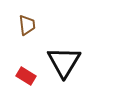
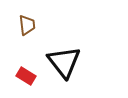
black triangle: rotated 9 degrees counterclockwise
